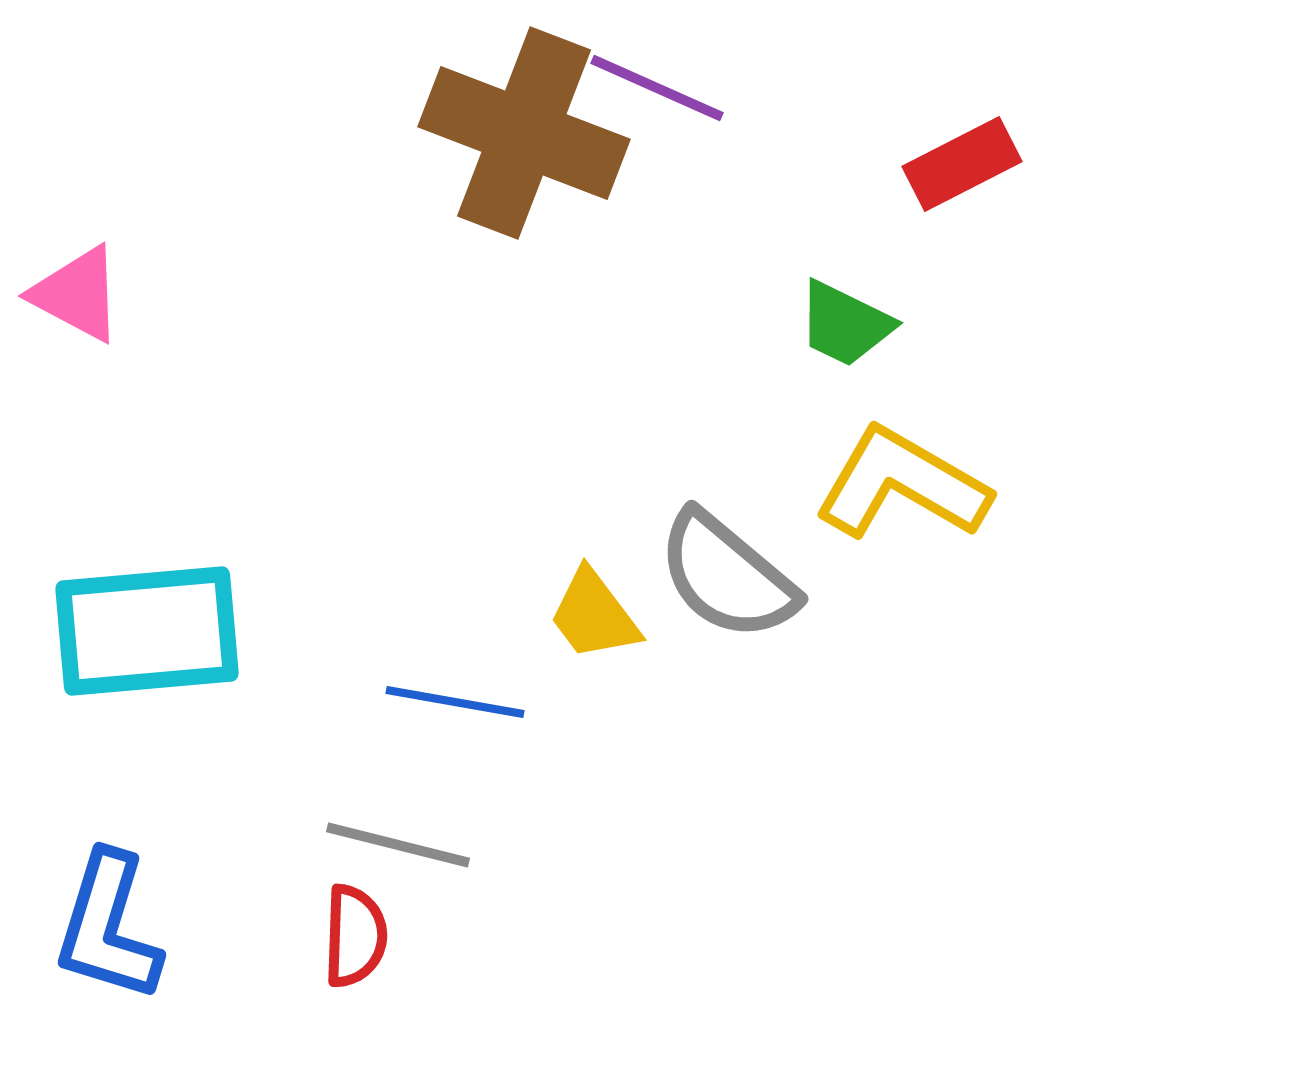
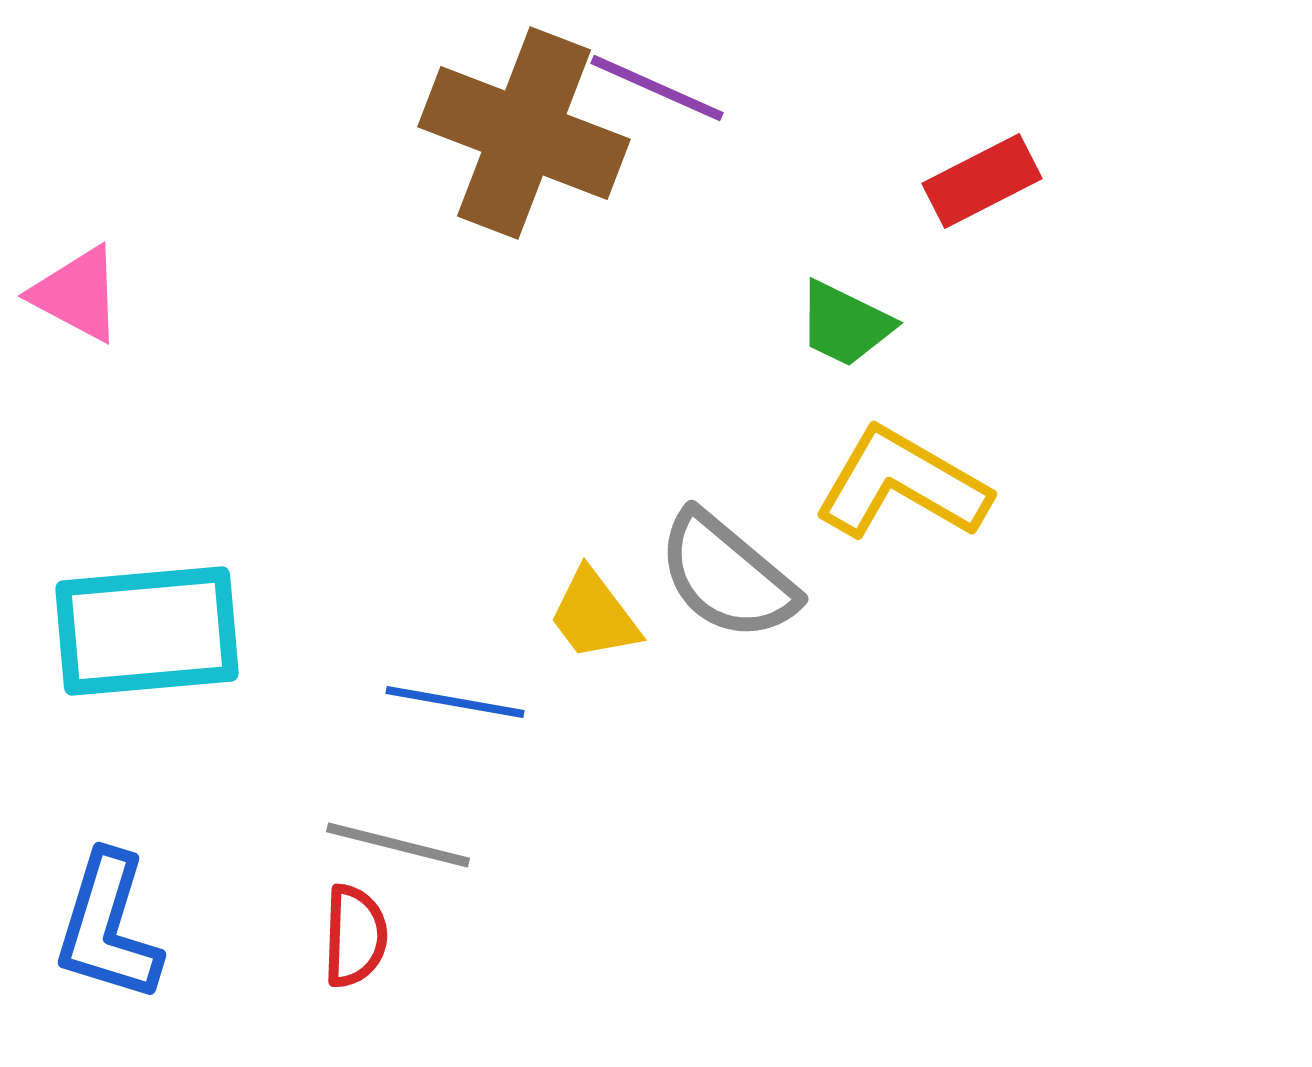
red rectangle: moved 20 px right, 17 px down
